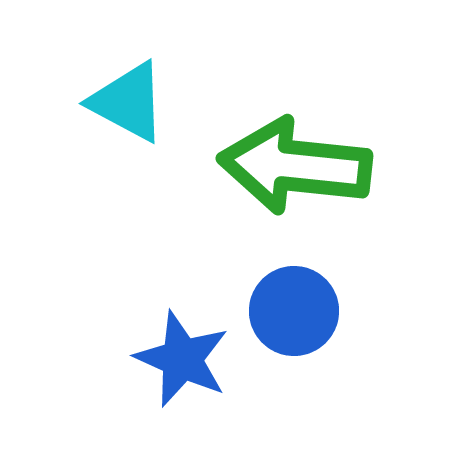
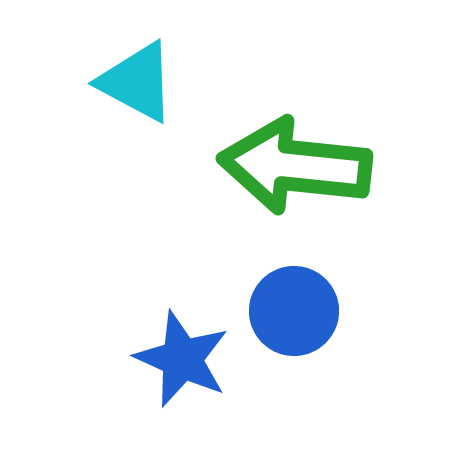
cyan triangle: moved 9 px right, 20 px up
